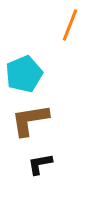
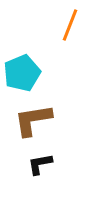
cyan pentagon: moved 2 px left, 1 px up
brown L-shape: moved 3 px right
